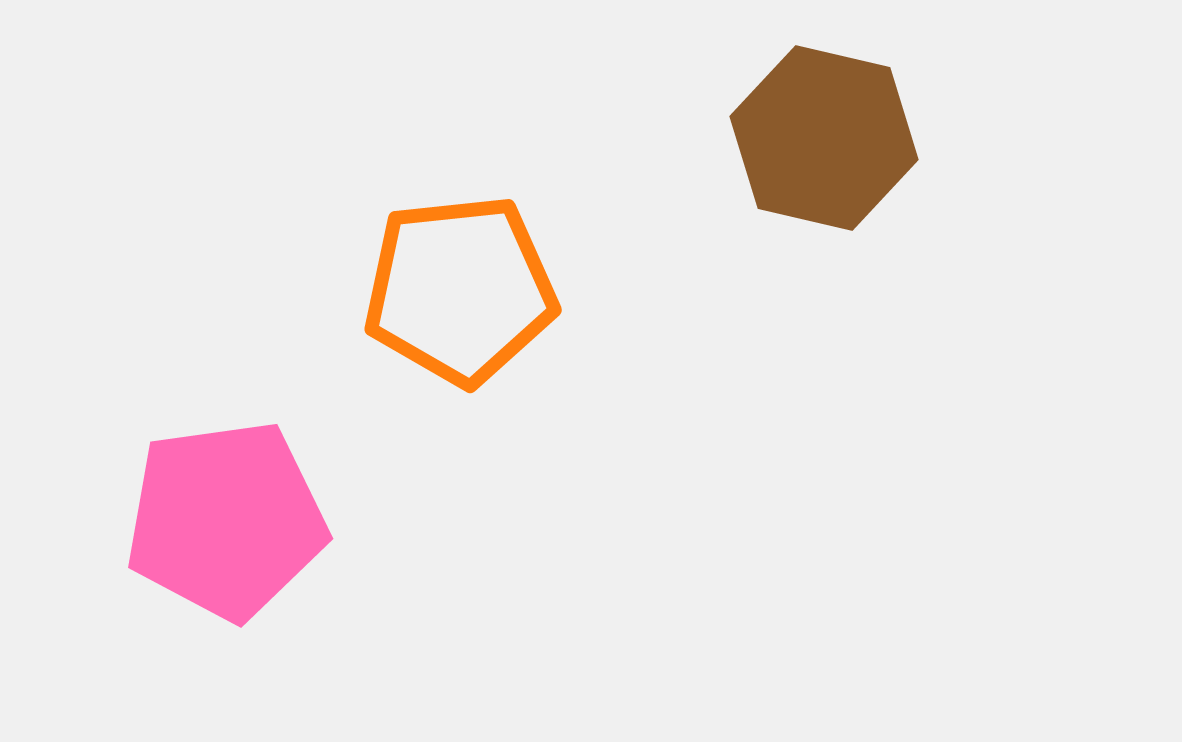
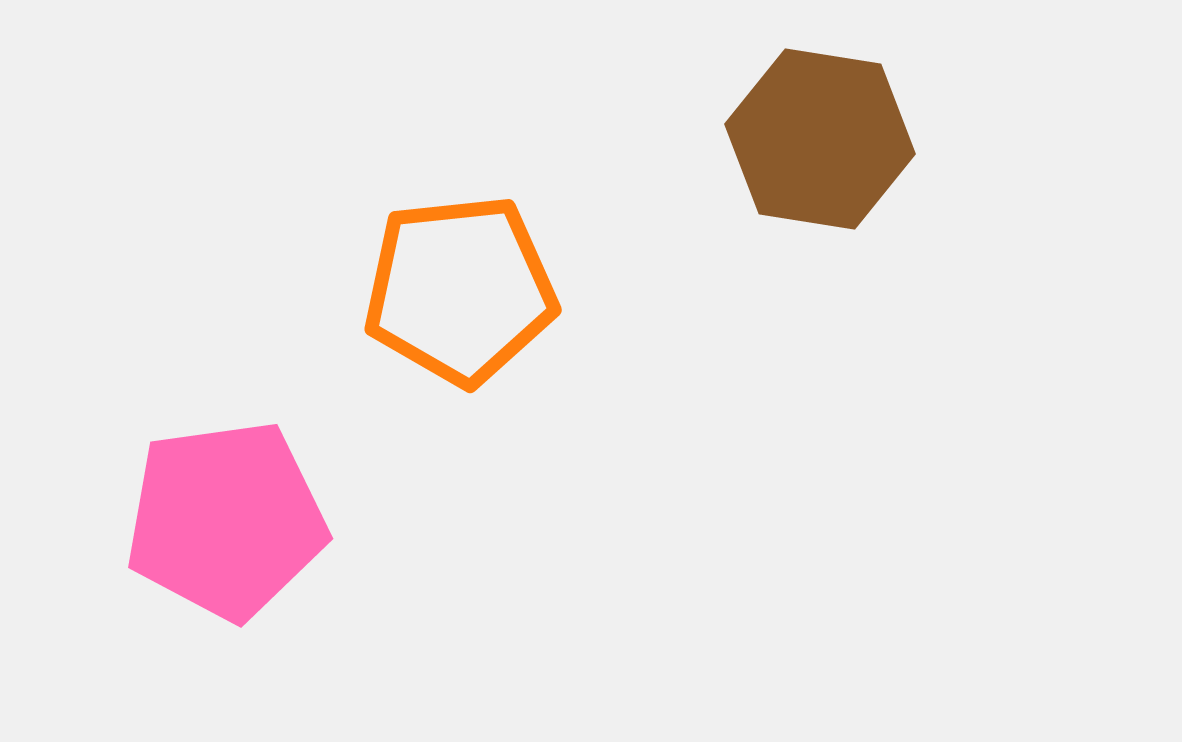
brown hexagon: moved 4 px left, 1 px down; rotated 4 degrees counterclockwise
